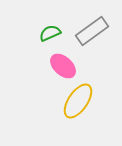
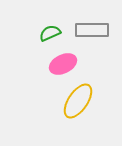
gray rectangle: moved 1 px up; rotated 36 degrees clockwise
pink ellipse: moved 2 px up; rotated 68 degrees counterclockwise
